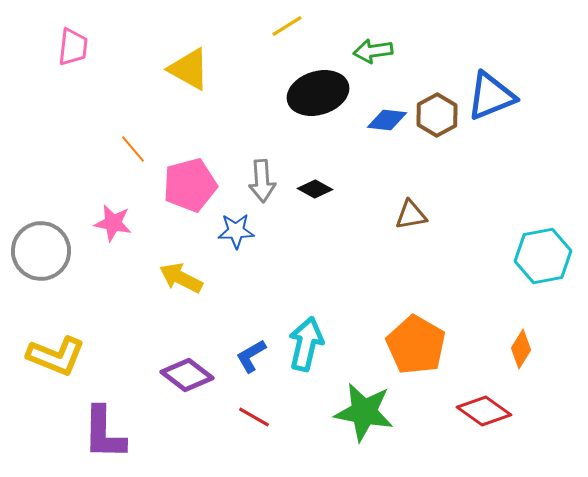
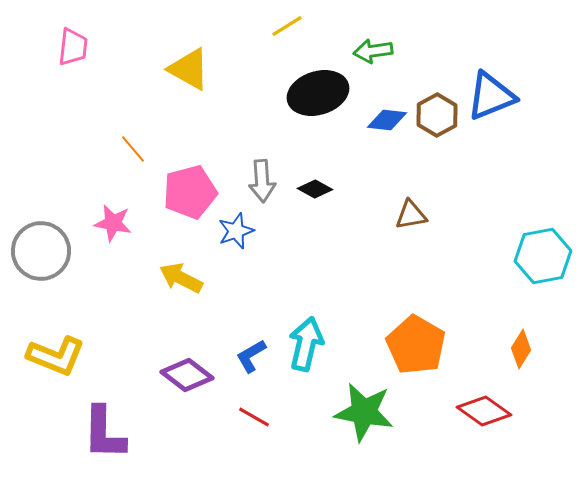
pink pentagon: moved 7 px down
blue star: rotated 18 degrees counterclockwise
